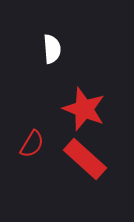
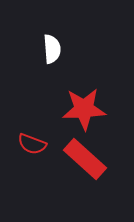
red star: rotated 24 degrees counterclockwise
red semicircle: rotated 80 degrees clockwise
